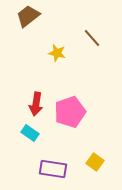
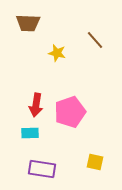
brown trapezoid: moved 7 px down; rotated 140 degrees counterclockwise
brown line: moved 3 px right, 2 px down
red arrow: moved 1 px down
cyan rectangle: rotated 36 degrees counterclockwise
yellow square: rotated 24 degrees counterclockwise
purple rectangle: moved 11 px left
